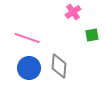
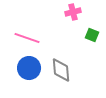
pink cross: rotated 21 degrees clockwise
green square: rotated 32 degrees clockwise
gray diamond: moved 2 px right, 4 px down; rotated 10 degrees counterclockwise
